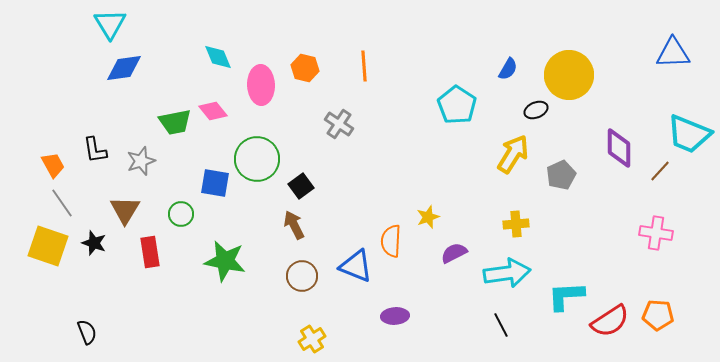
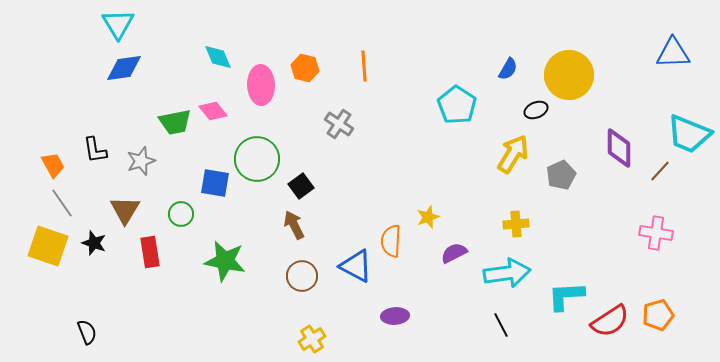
cyan triangle at (110, 24): moved 8 px right
blue triangle at (356, 266): rotated 6 degrees clockwise
orange pentagon at (658, 315): rotated 20 degrees counterclockwise
